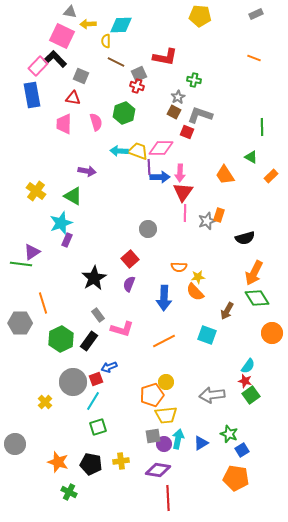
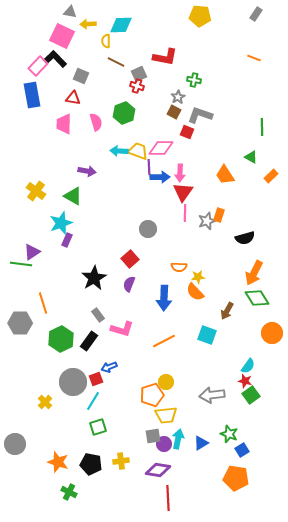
gray rectangle at (256, 14): rotated 32 degrees counterclockwise
